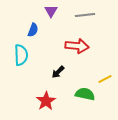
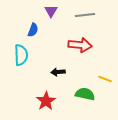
red arrow: moved 3 px right, 1 px up
black arrow: rotated 40 degrees clockwise
yellow line: rotated 48 degrees clockwise
